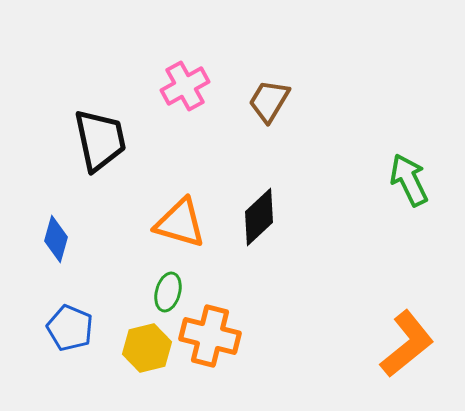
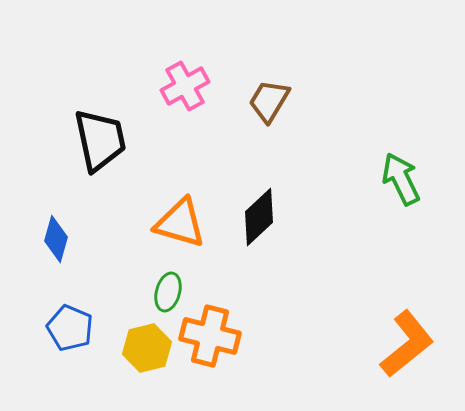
green arrow: moved 8 px left, 1 px up
